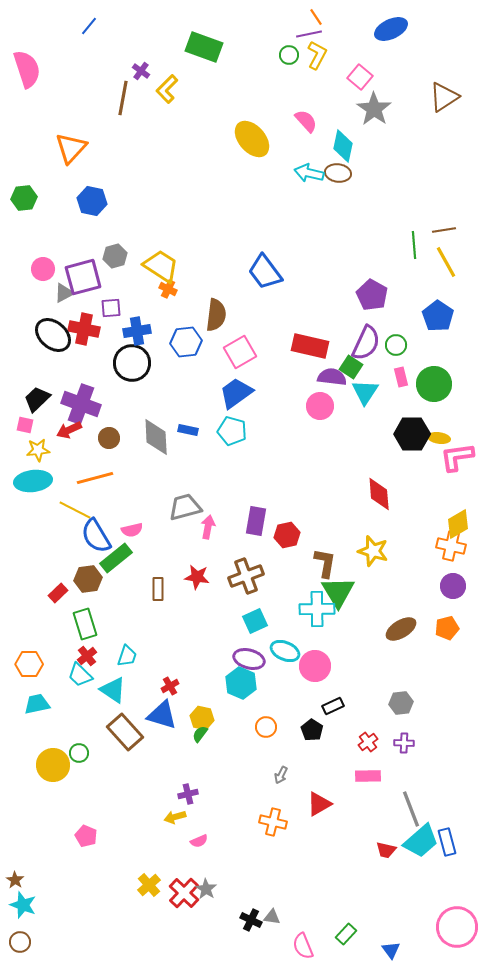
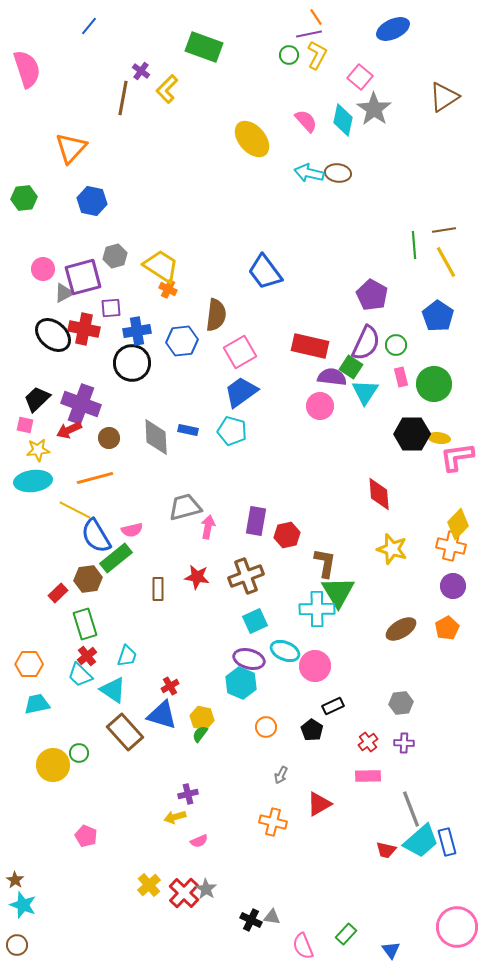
blue ellipse at (391, 29): moved 2 px right
cyan diamond at (343, 146): moved 26 px up
blue hexagon at (186, 342): moved 4 px left, 1 px up
blue trapezoid at (236, 393): moved 5 px right, 1 px up
yellow diamond at (458, 524): rotated 16 degrees counterclockwise
yellow star at (373, 551): moved 19 px right, 2 px up
orange pentagon at (447, 628): rotated 15 degrees counterclockwise
brown circle at (20, 942): moved 3 px left, 3 px down
